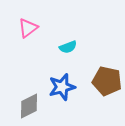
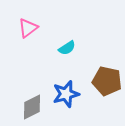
cyan semicircle: moved 1 px left, 1 px down; rotated 12 degrees counterclockwise
blue star: moved 4 px right, 7 px down
gray diamond: moved 3 px right, 1 px down
